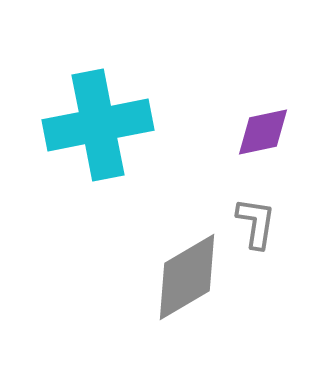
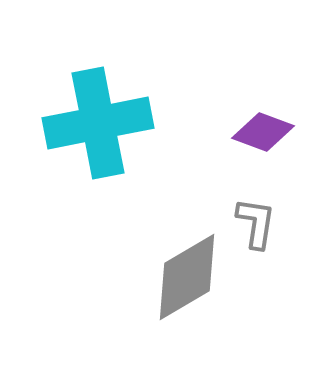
cyan cross: moved 2 px up
purple diamond: rotated 32 degrees clockwise
